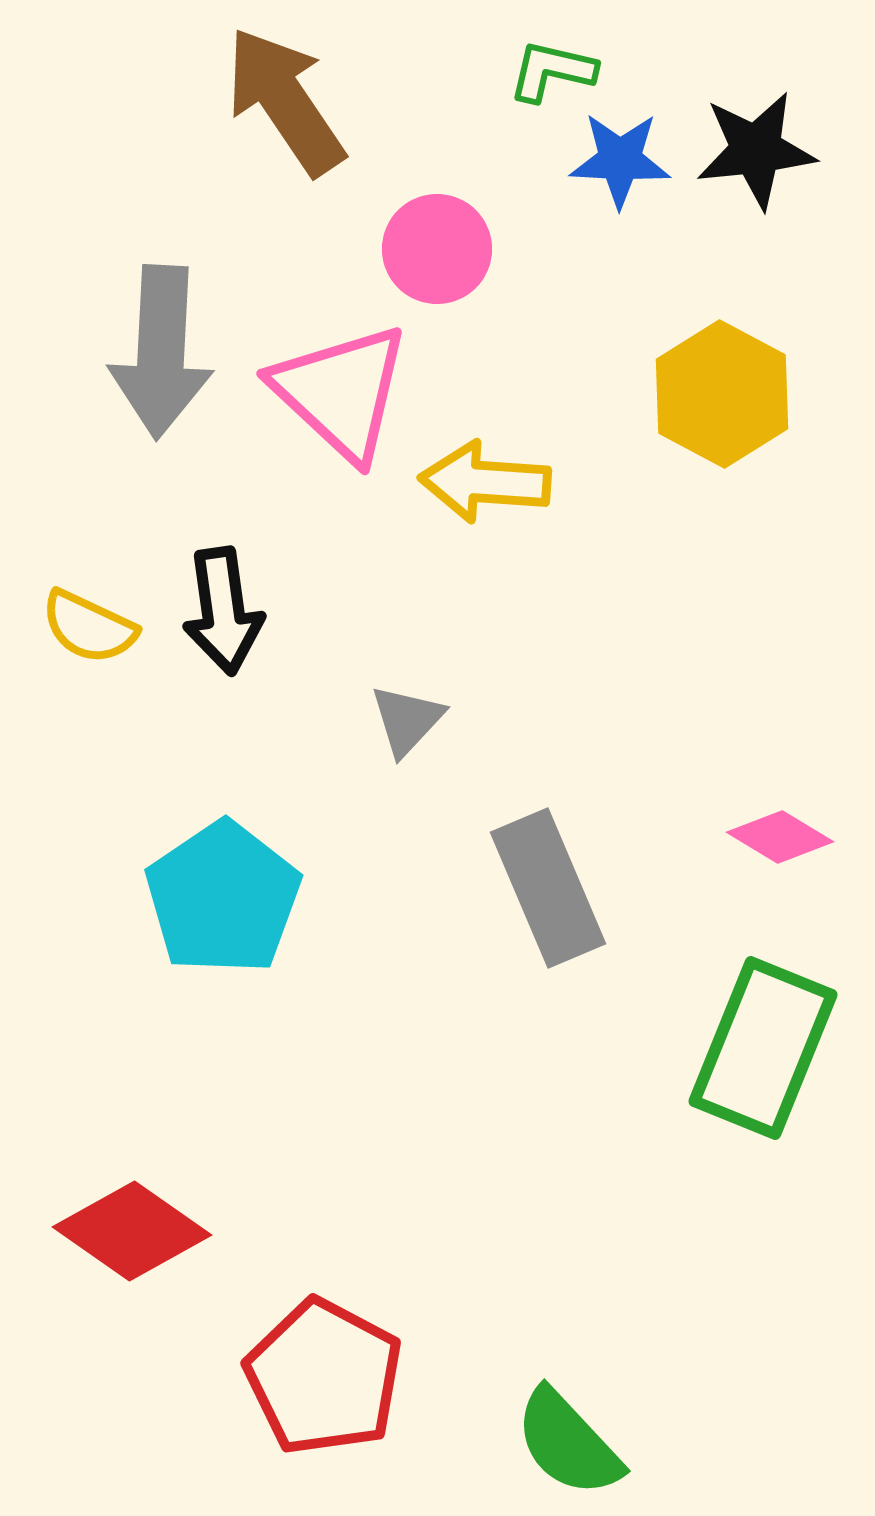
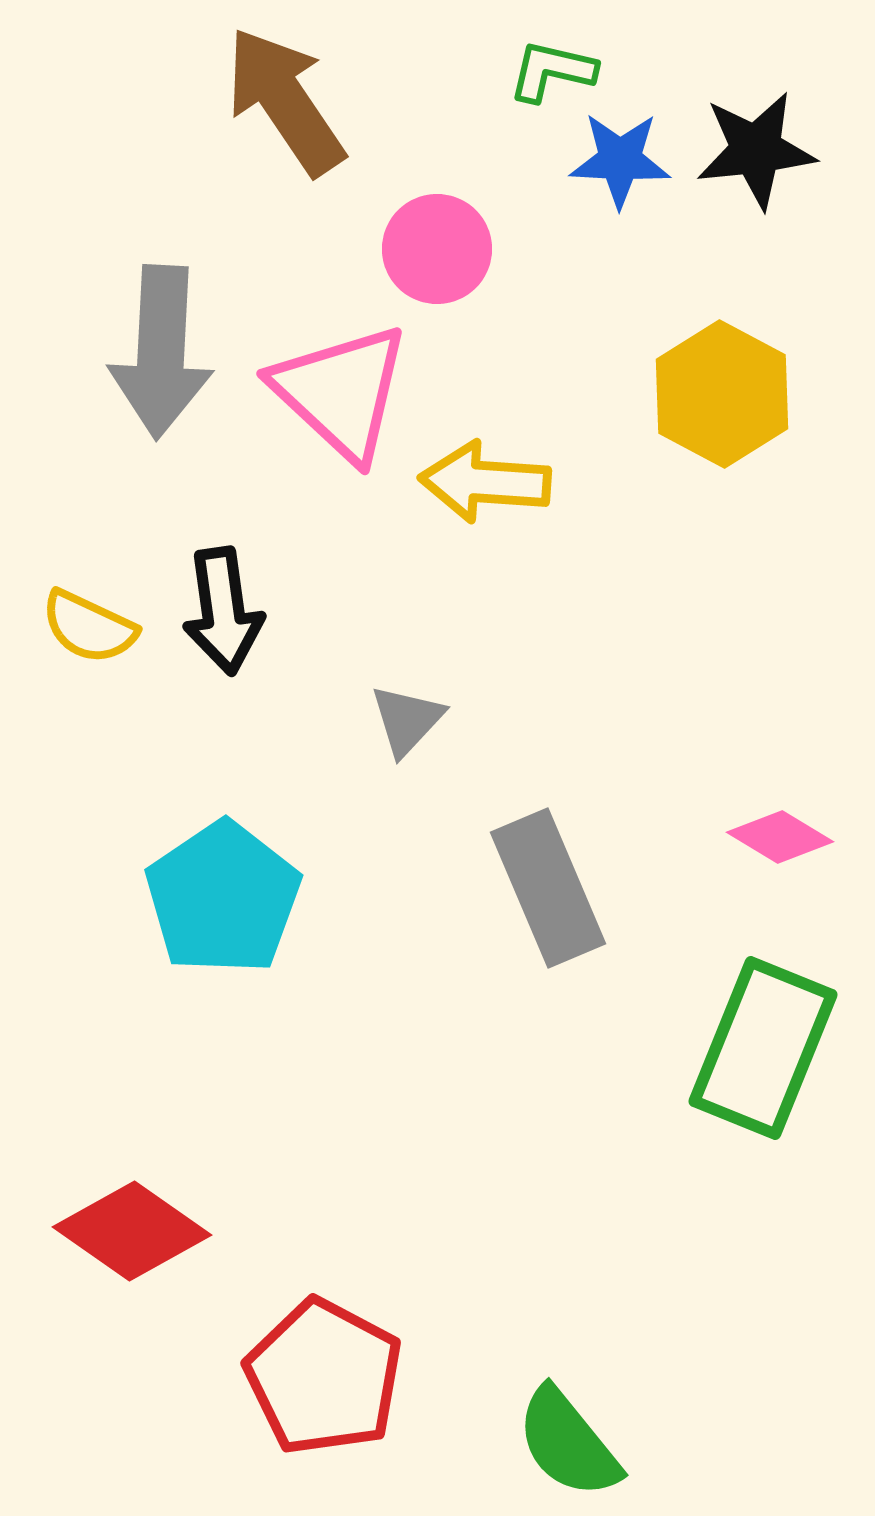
green semicircle: rotated 4 degrees clockwise
